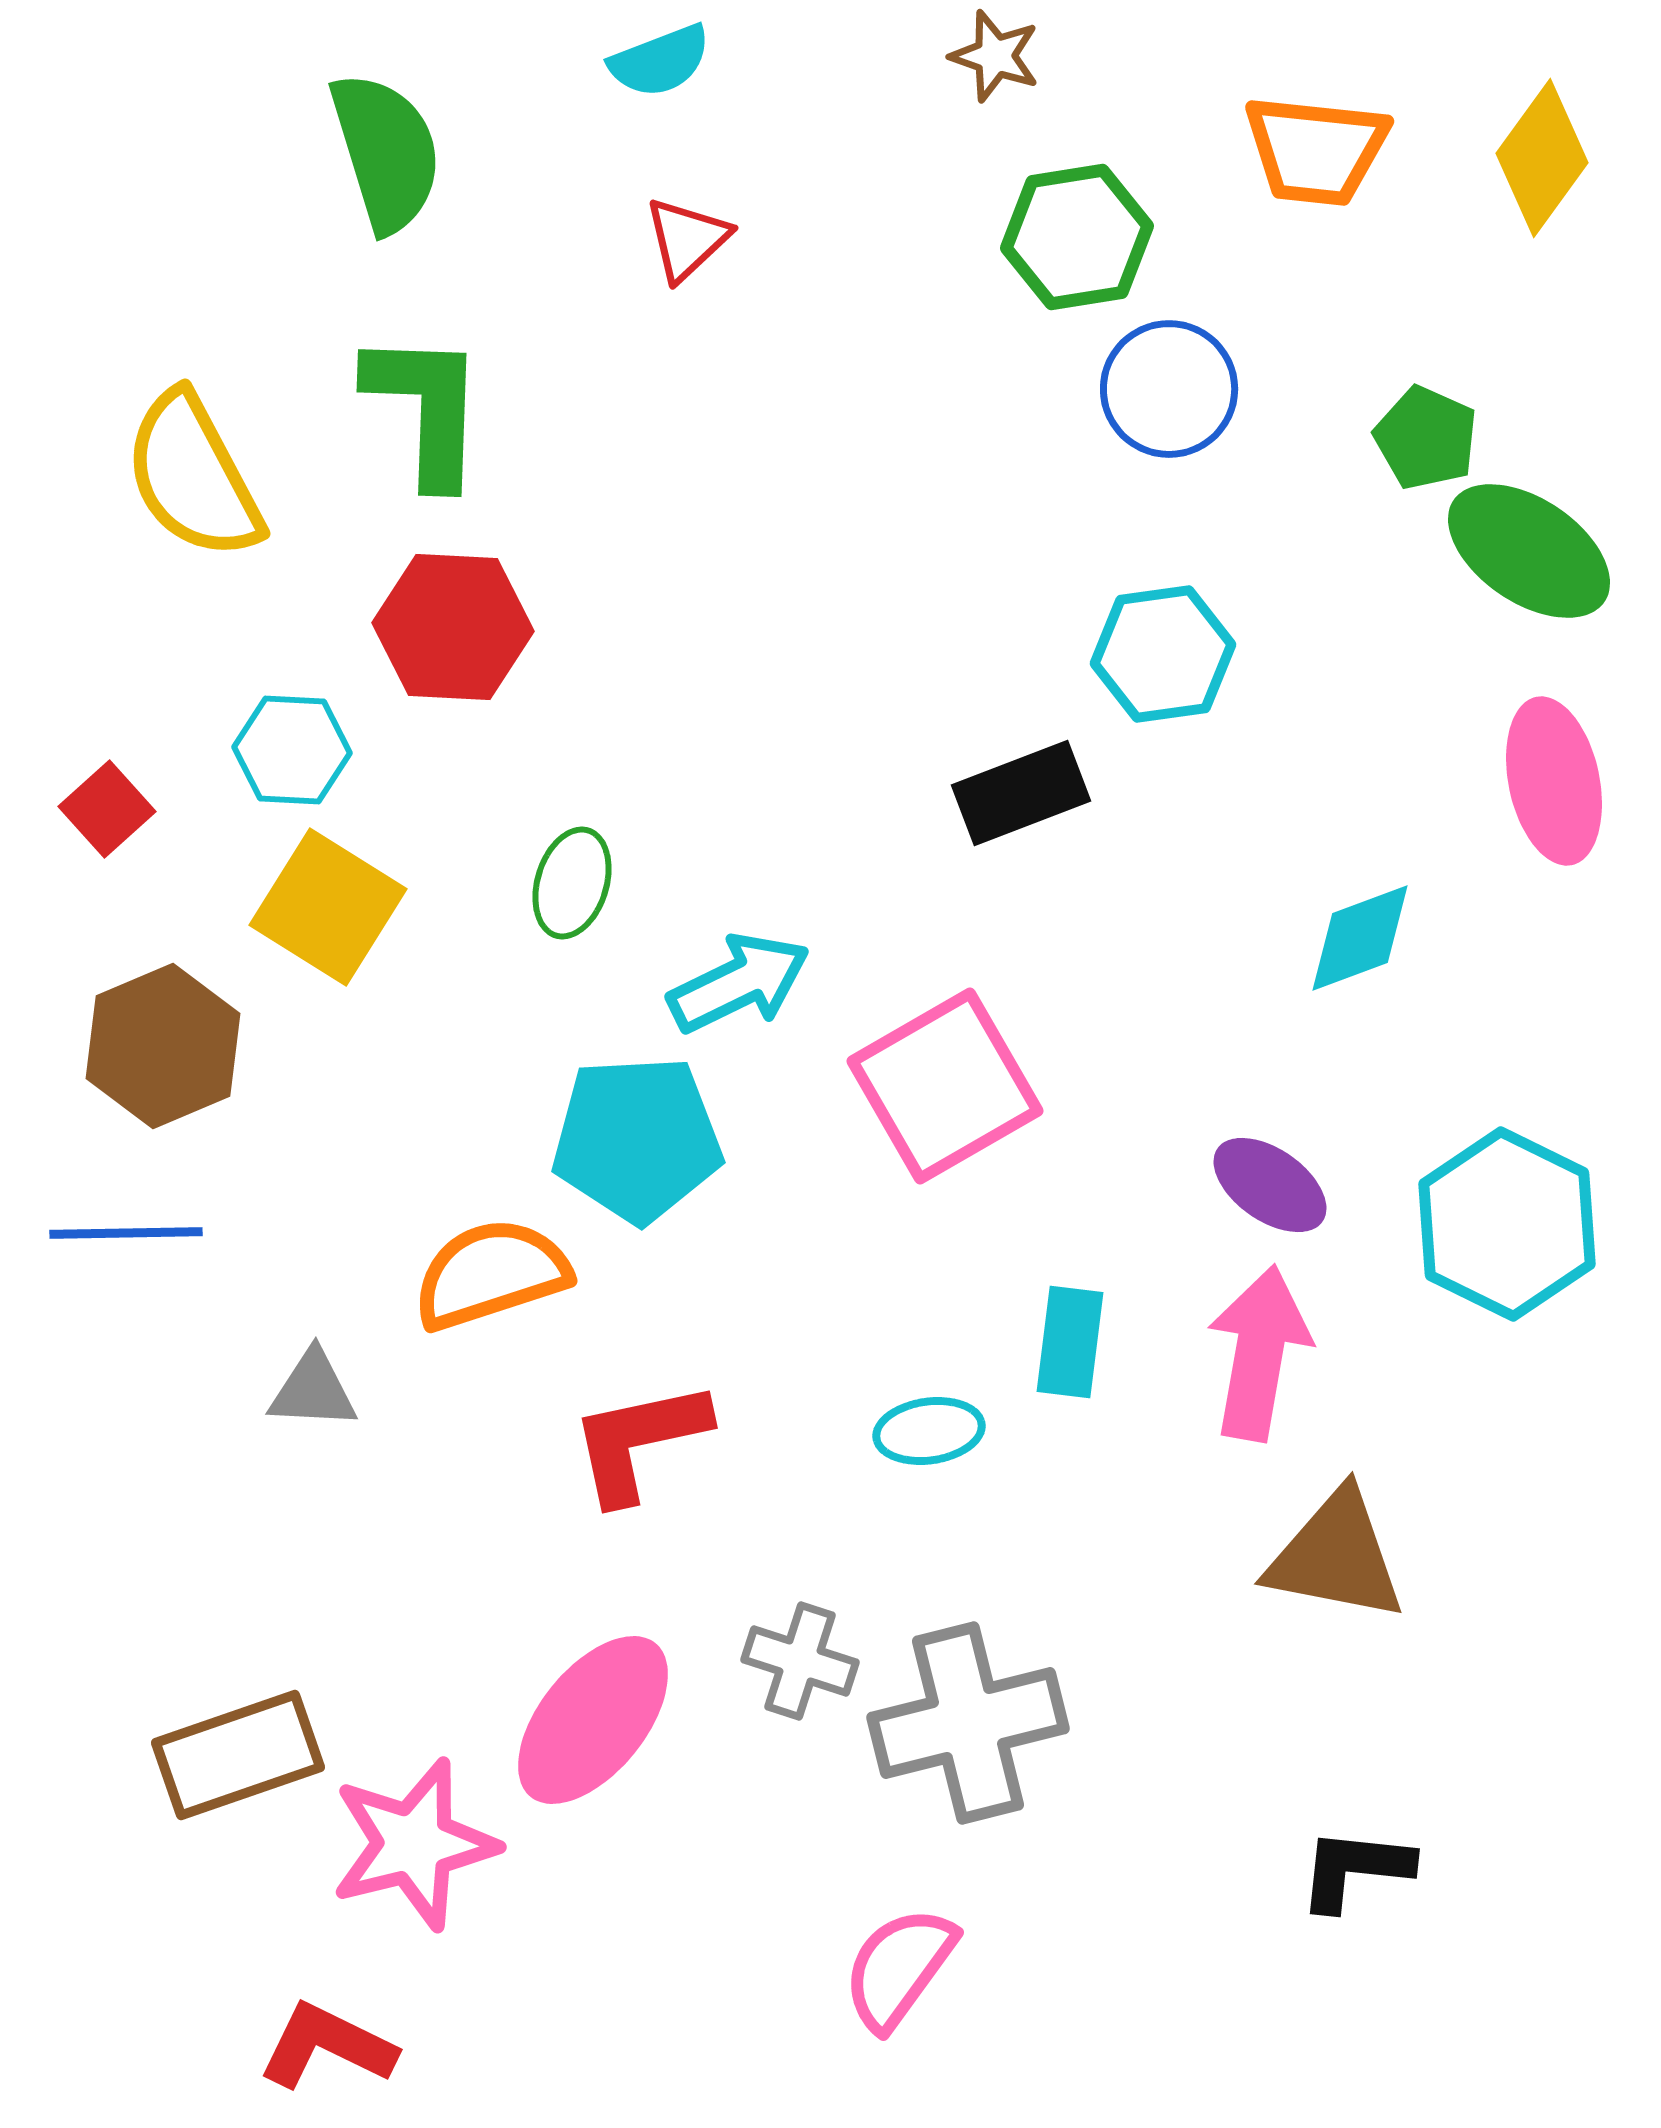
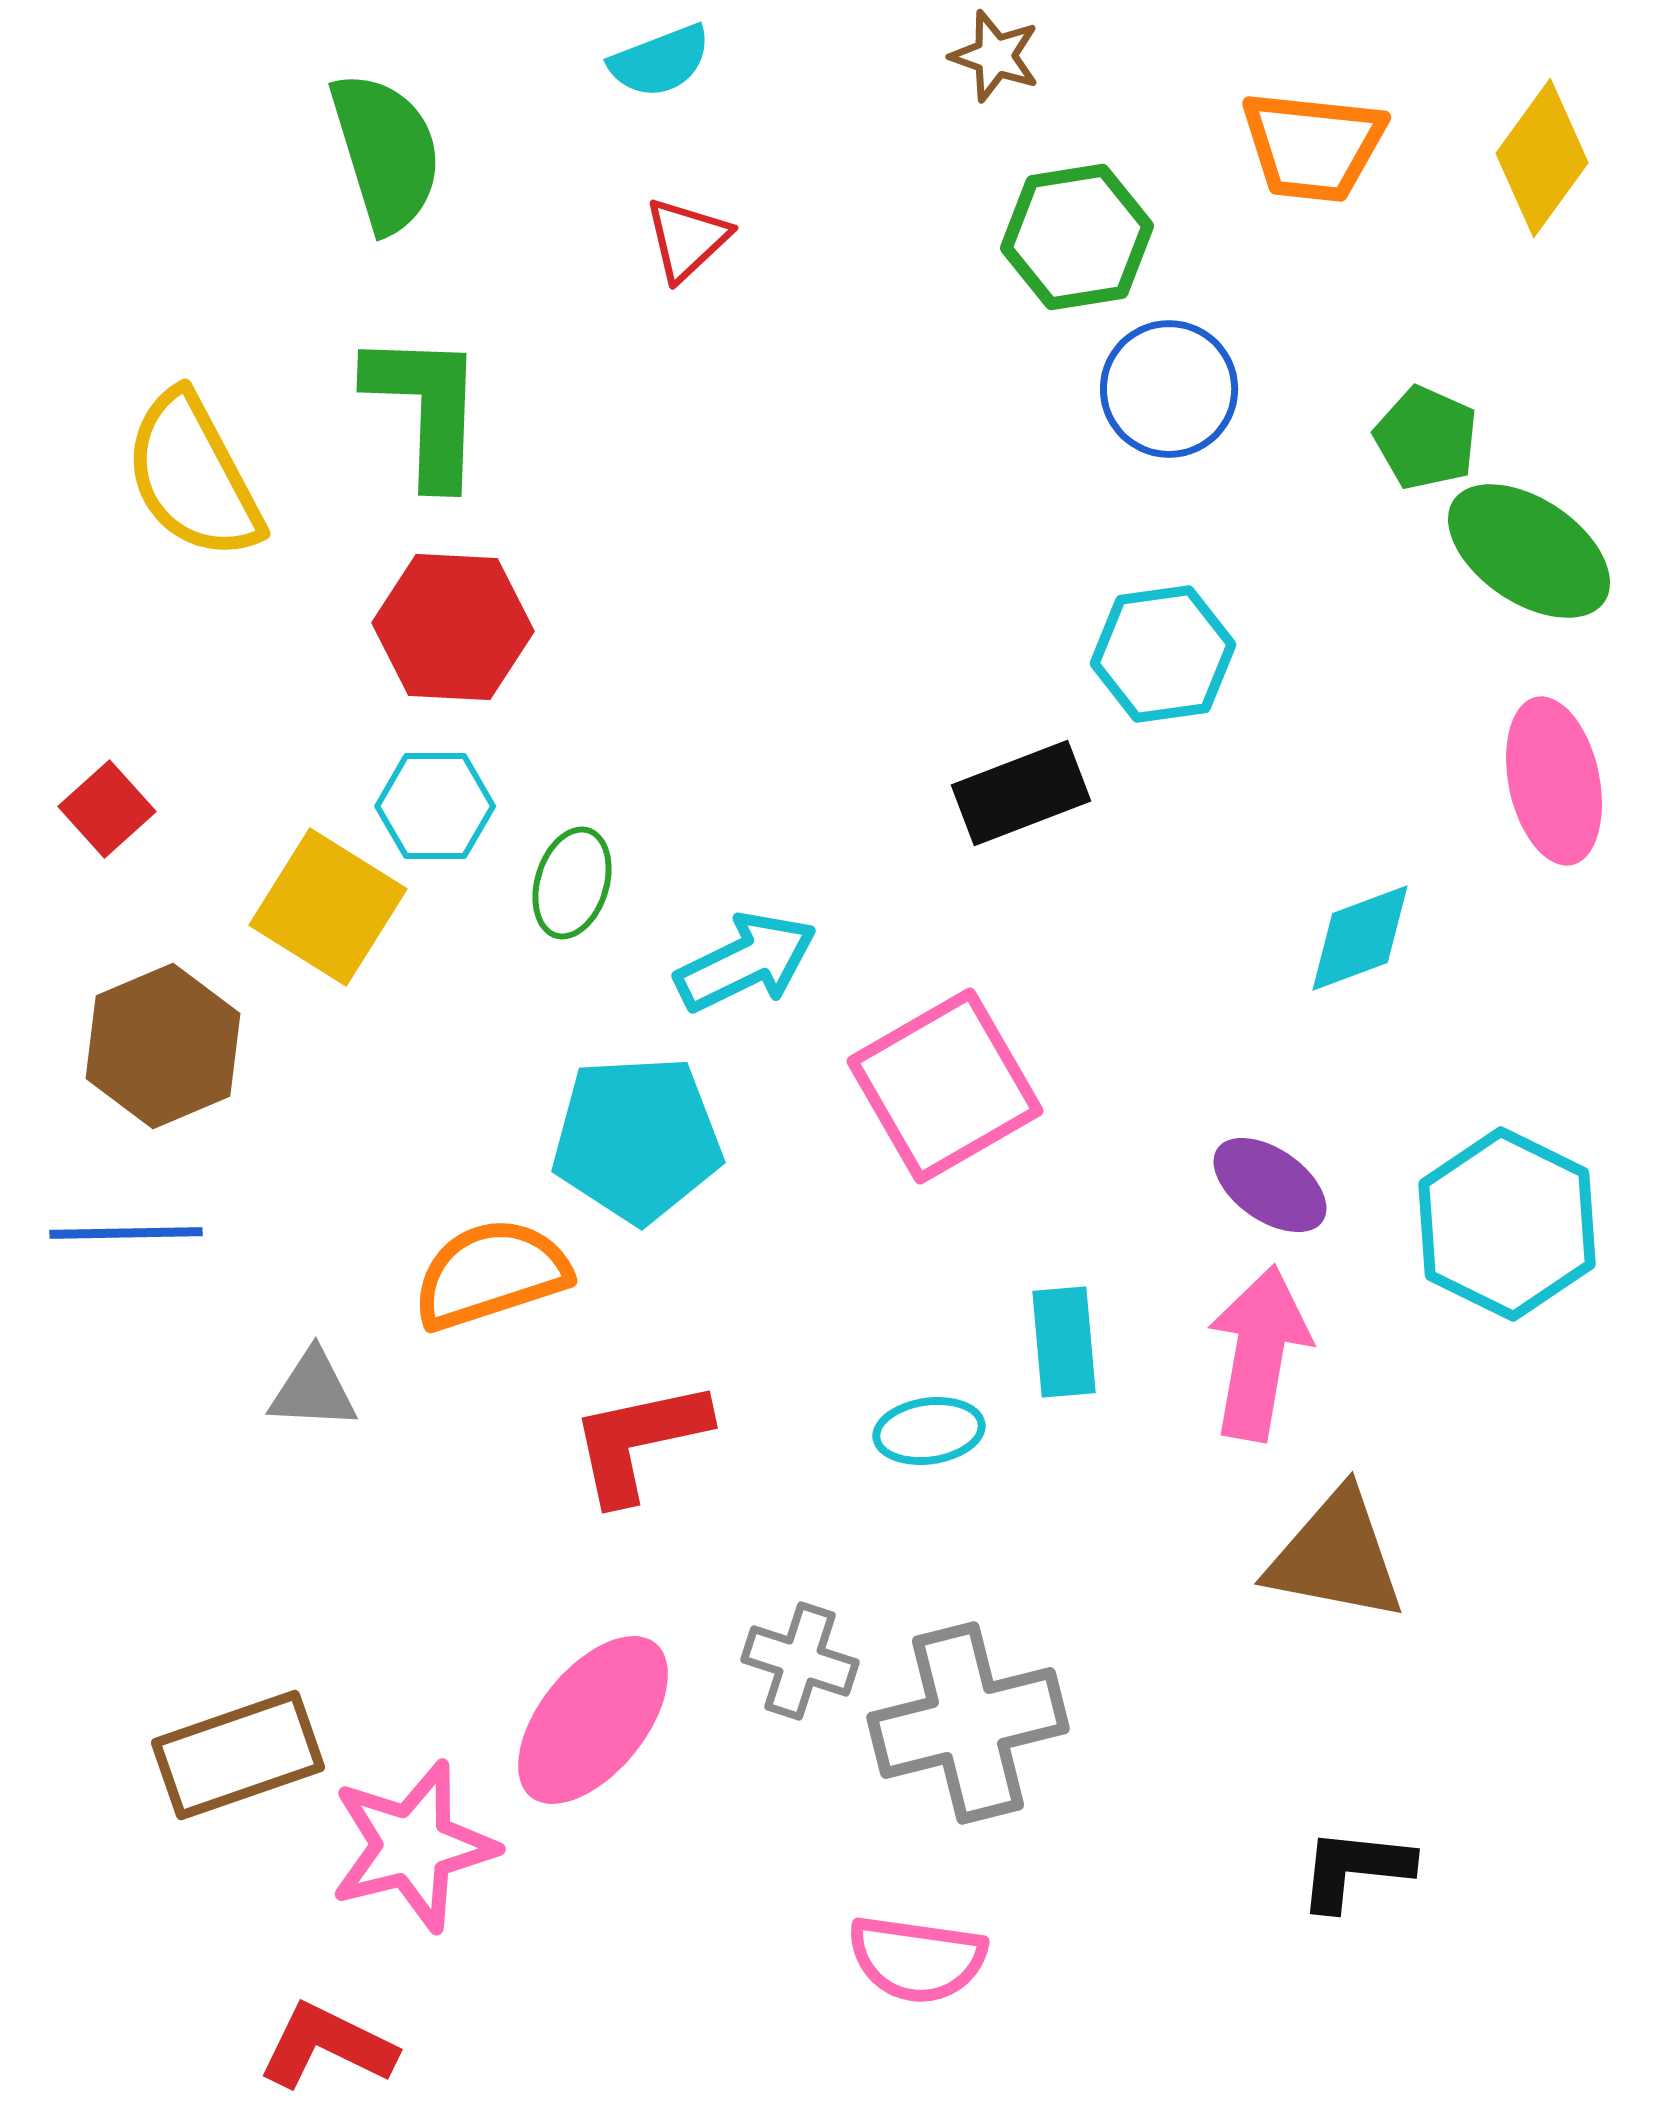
orange trapezoid at (1316, 150): moved 3 px left, 4 px up
cyan hexagon at (292, 750): moved 143 px right, 56 px down; rotated 3 degrees counterclockwise
cyan arrow at (739, 983): moved 7 px right, 21 px up
cyan rectangle at (1070, 1342): moved 6 px left; rotated 12 degrees counterclockwise
pink star at (414, 1844): moved 1 px left, 2 px down
pink semicircle at (899, 1968): moved 18 px right, 9 px up; rotated 118 degrees counterclockwise
